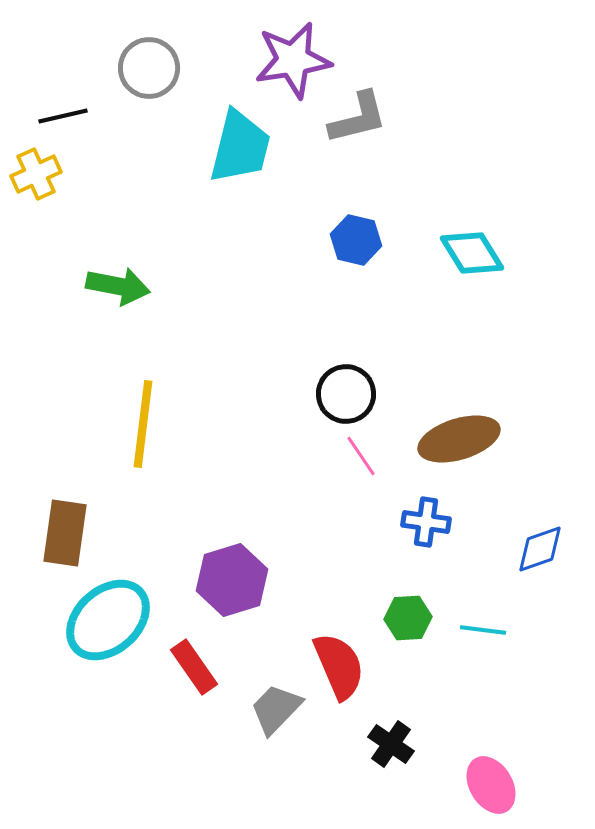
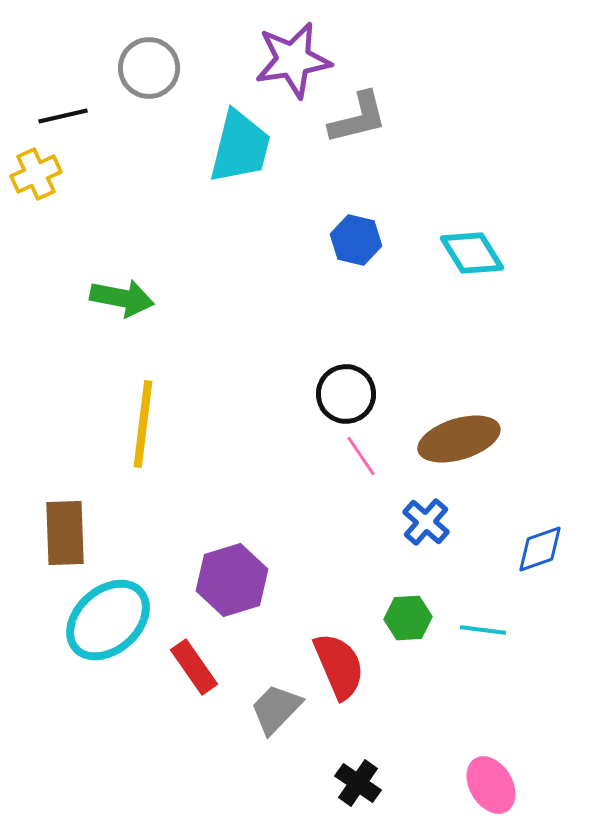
green arrow: moved 4 px right, 12 px down
blue cross: rotated 33 degrees clockwise
brown rectangle: rotated 10 degrees counterclockwise
black cross: moved 33 px left, 39 px down
